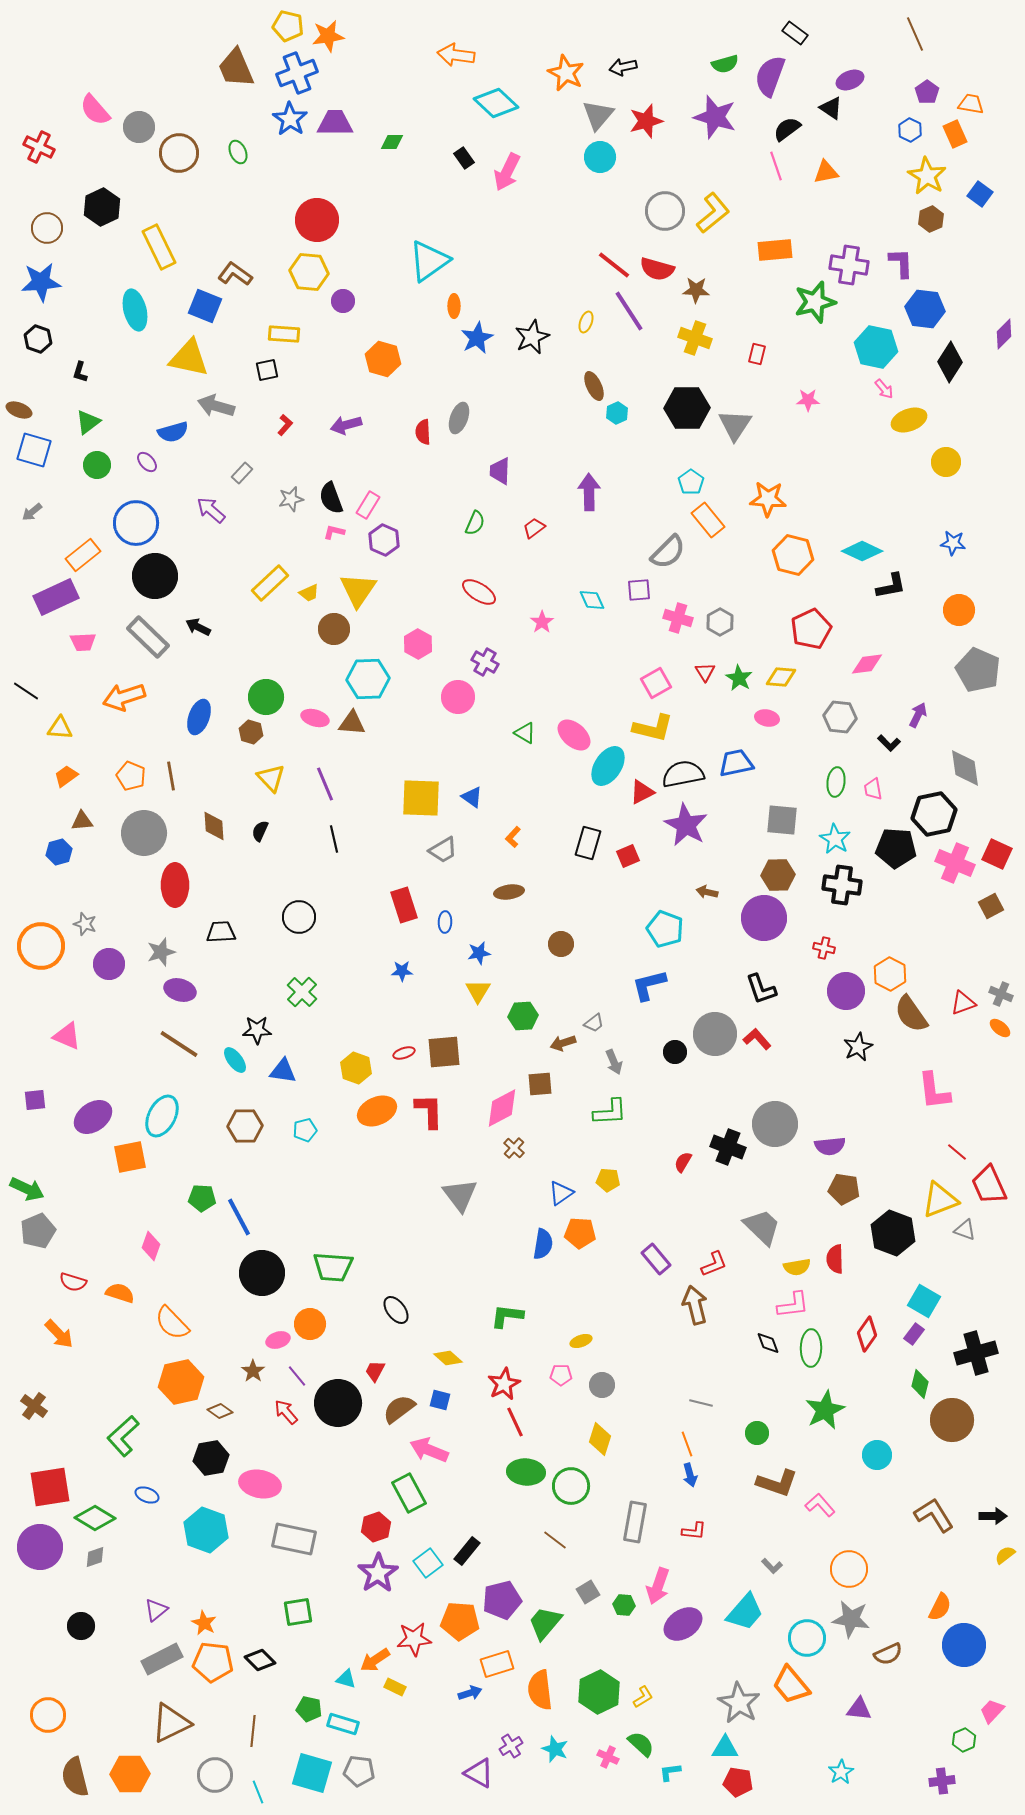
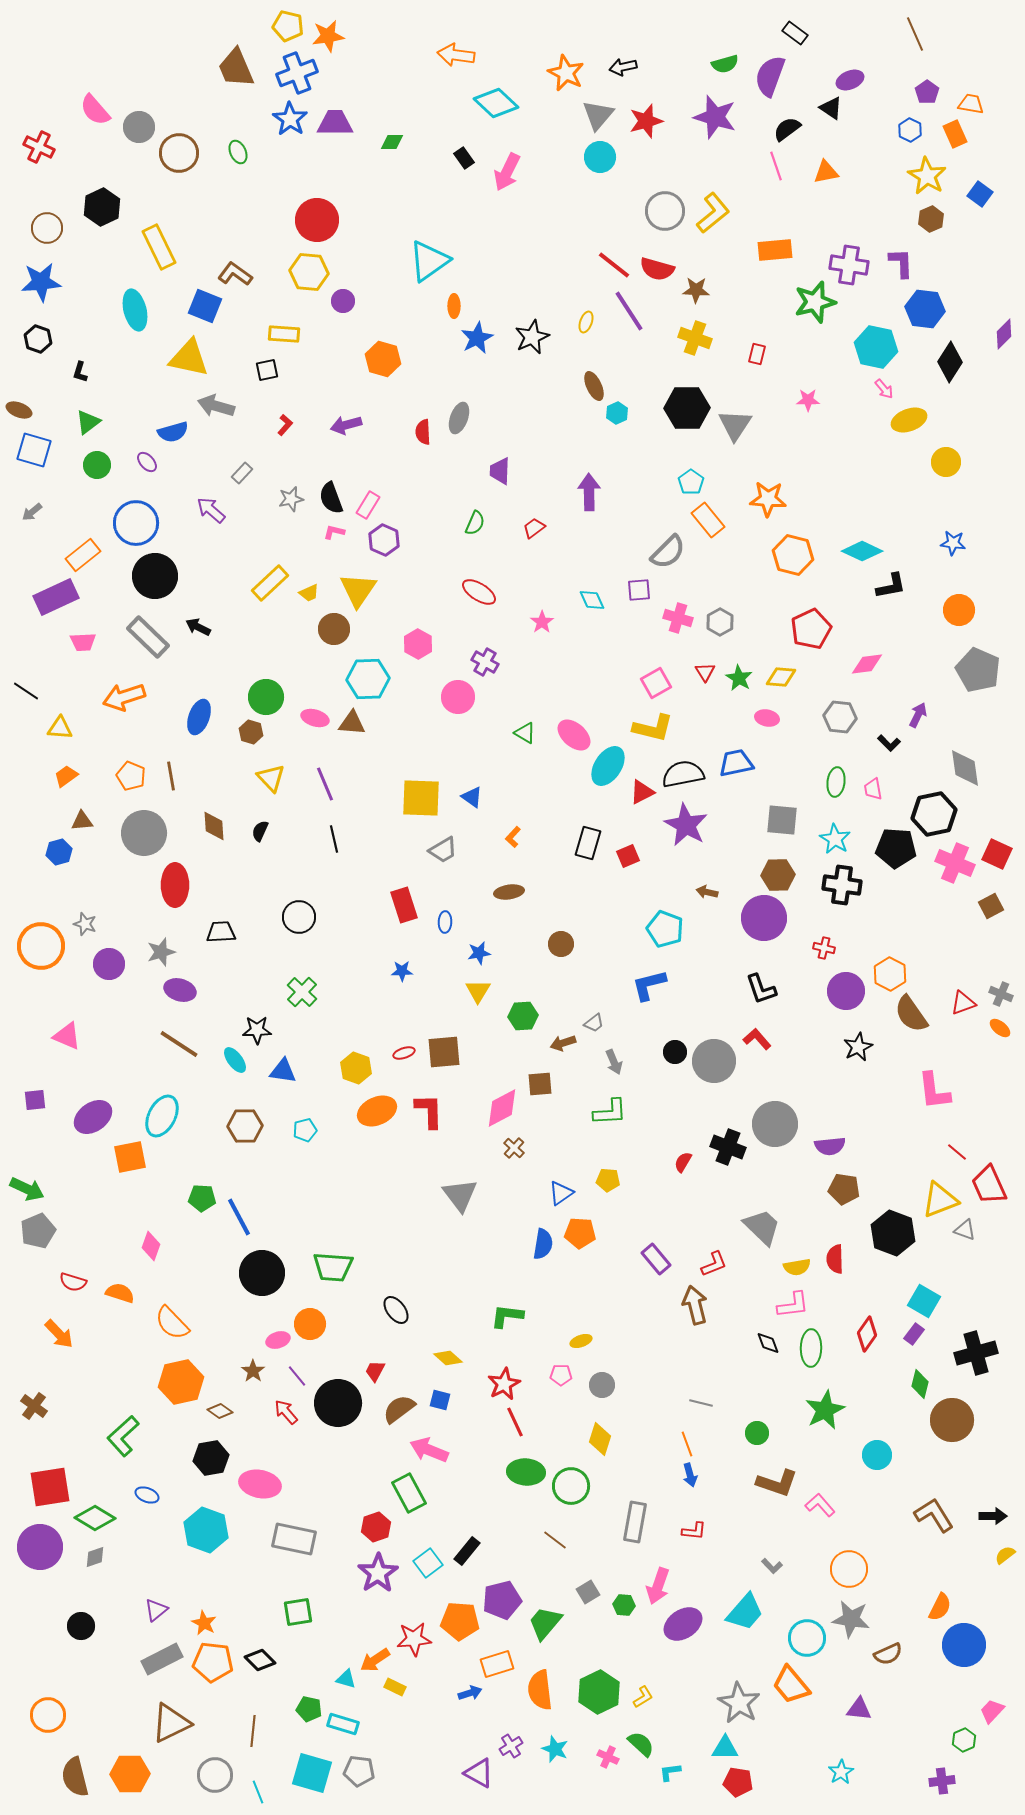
gray circle at (715, 1034): moved 1 px left, 27 px down
